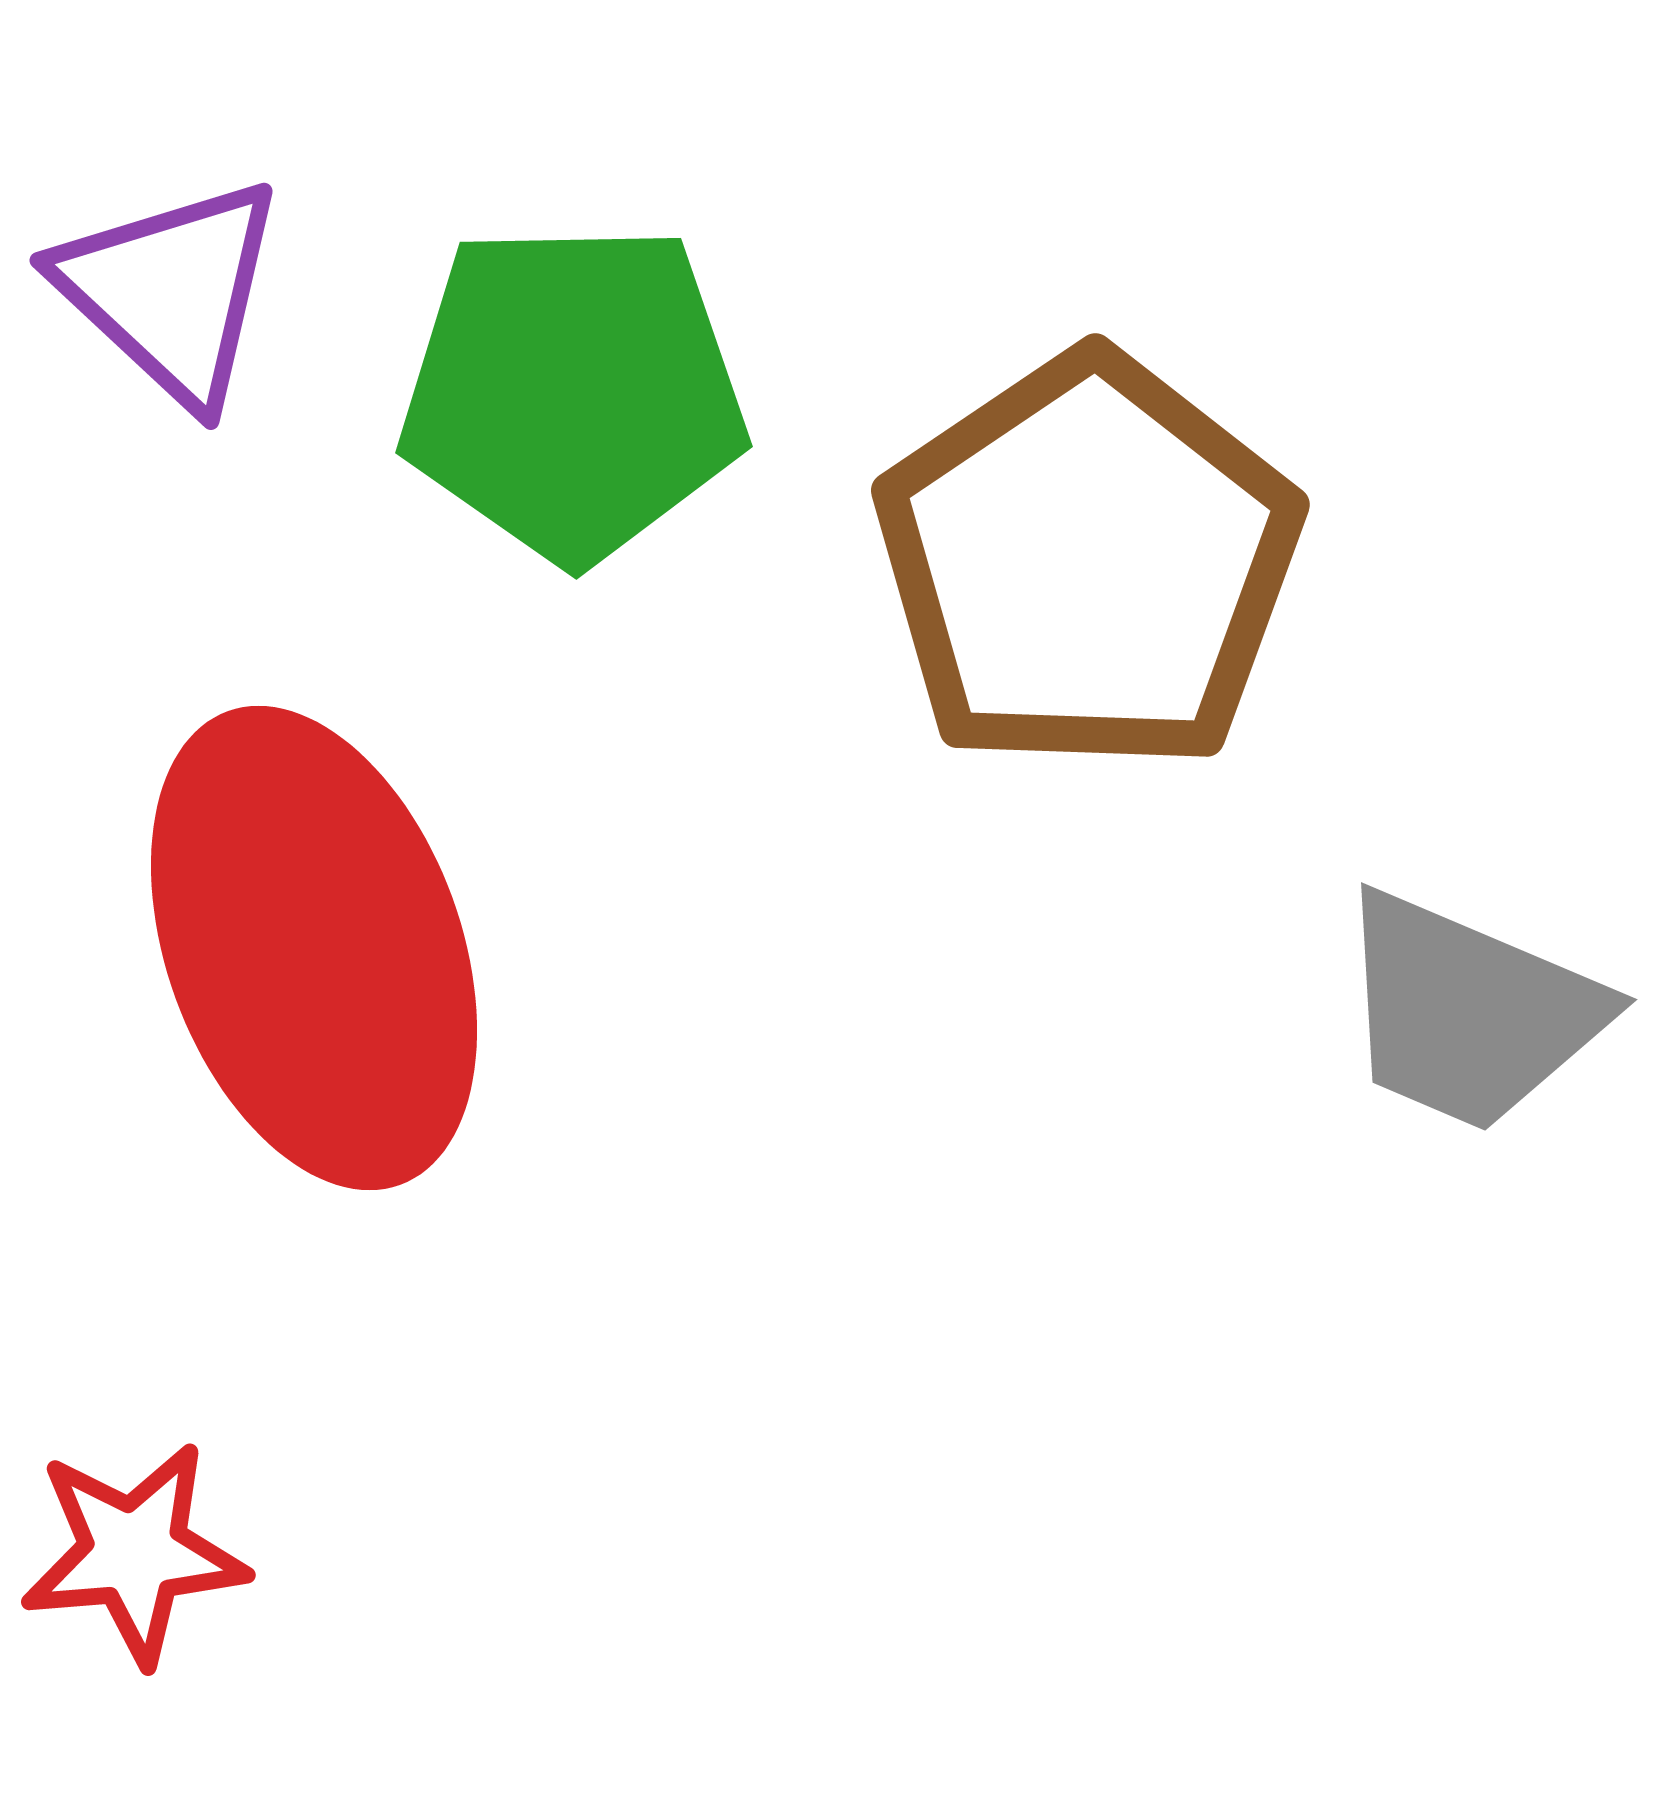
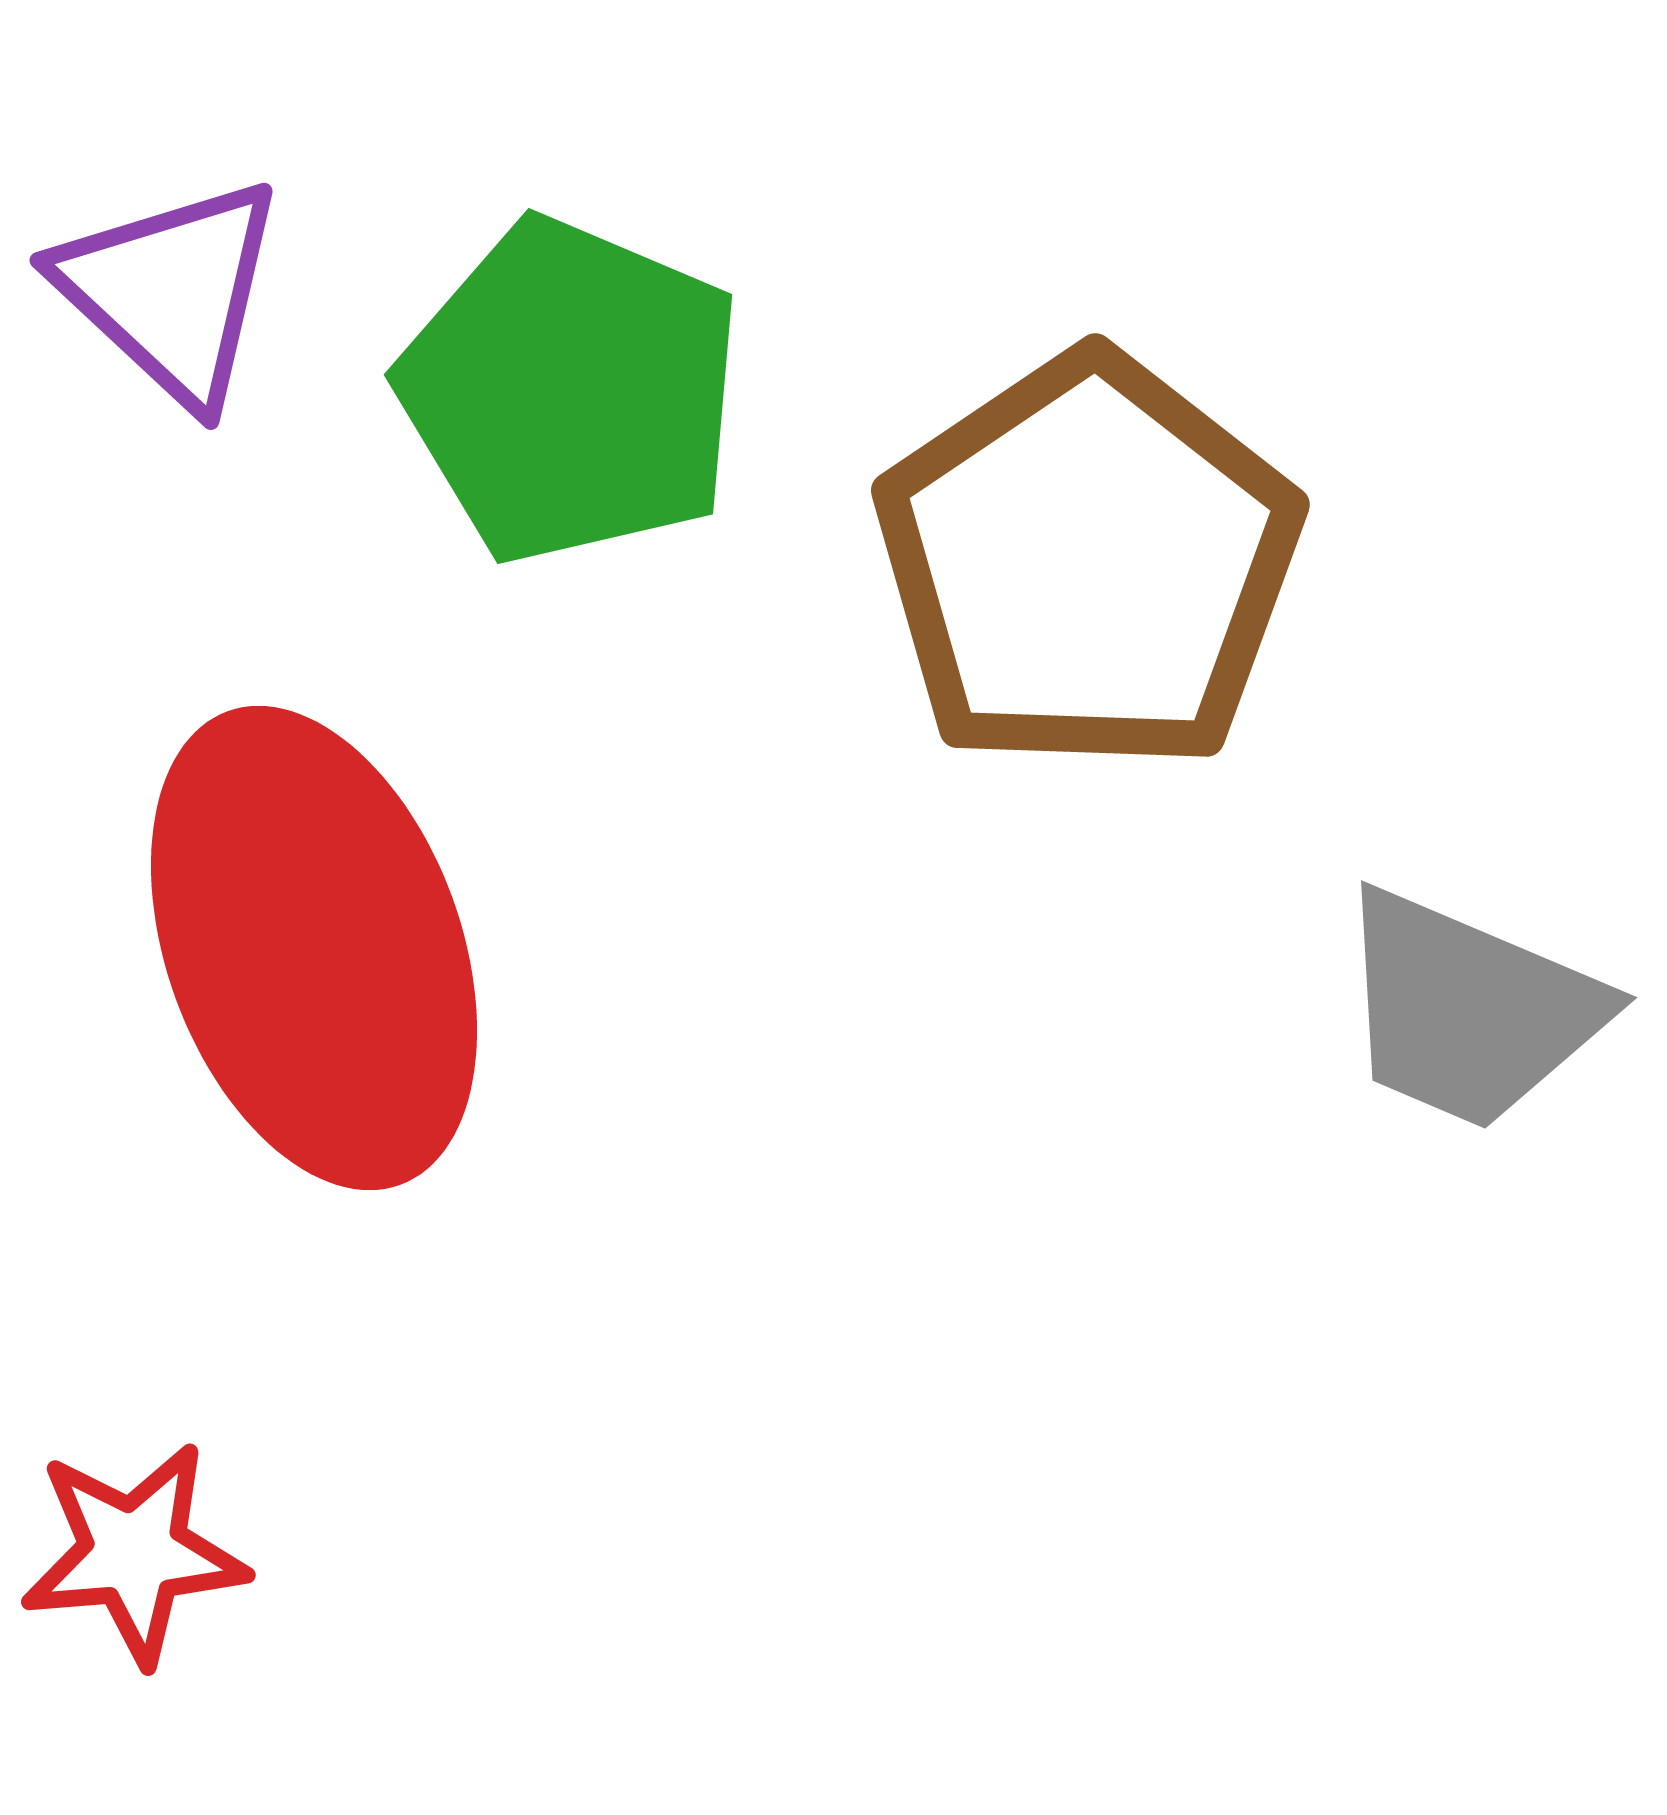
green pentagon: moved 2 px left, 1 px up; rotated 24 degrees clockwise
gray trapezoid: moved 2 px up
